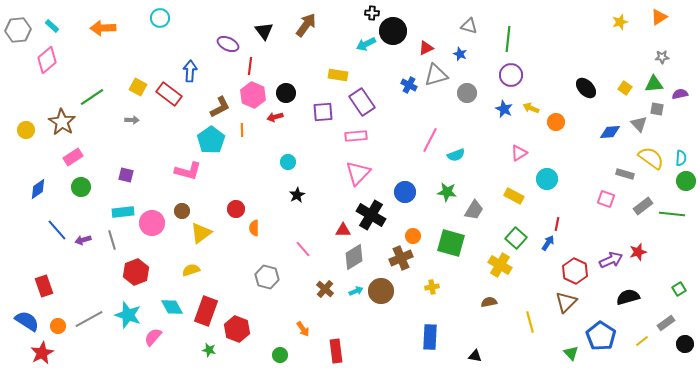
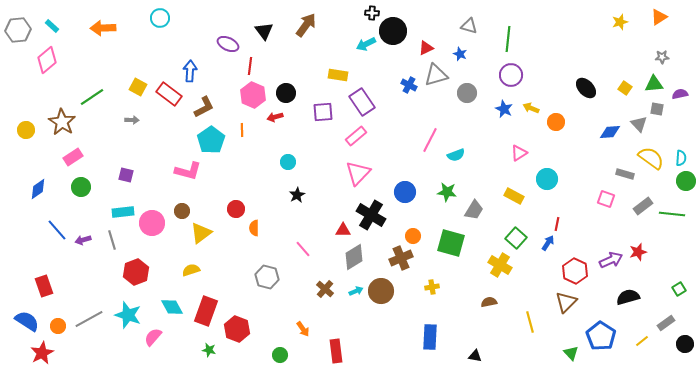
brown L-shape at (220, 107): moved 16 px left
pink rectangle at (356, 136): rotated 35 degrees counterclockwise
